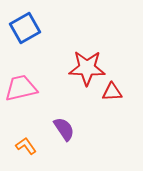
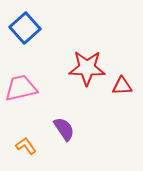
blue square: rotated 12 degrees counterclockwise
red triangle: moved 10 px right, 6 px up
